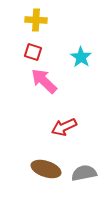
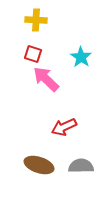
red square: moved 2 px down
pink arrow: moved 2 px right, 2 px up
brown ellipse: moved 7 px left, 4 px up
gray semicircle: moved 3 px left, 7 px up; rotated 10 degrees clockwise
